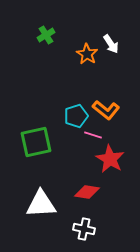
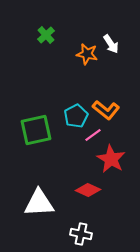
green cross: rotated 12 degrees counterclockwise
orange star: rotated 20 degrees counterclockwise
cyan pentagon: rotated 10 degrees counterclockwise
pink line: rotated 54 degrees counterclockwise
green square: moved 12 px up
red star: moved 1 px right
red diamond: moved 1 px right, 2 px up; rotated 15 degrees clockwise
white triangle: moved 2 px left, 1 px up
white cross: moved 3 px left, 5 px down
